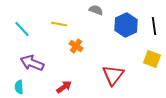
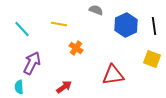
orange cross: moved 2 px down
purple arrow: rotated 95 degrees clockwise
red triangle: rotated 45 degrees clockwise
